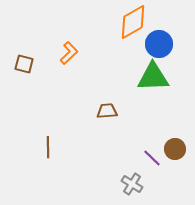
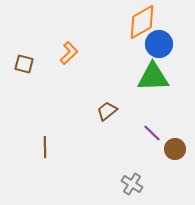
orange diamond: moved 9 px right
brown trapezoid: rotated 35 degrees counterclockwise
brown line: moved 3 px left
purple line: moved 25 px up
